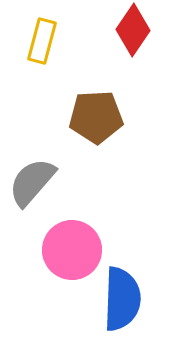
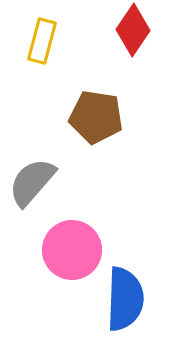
brown pentagon: rotated 12 degrees clockwise
blue semicircle: moved 3 px right
